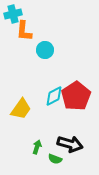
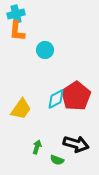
cyan cross: moved 3 px right
orange L-shape: moved 7 px left
cyan diamond: moved 2 px right, 3 px down
black arrow: moved 6 px right
green semicircle: moved 2 px right, 1 px down
